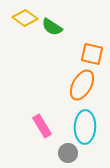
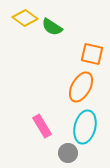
orange ellipse: moved 1 px left, 2 px down
cyan ellipse: rotated 12 degrees clockwise
